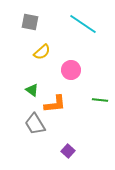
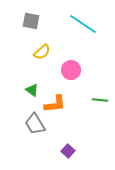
gray square: moved 1 px right, 1 px up
